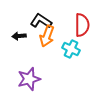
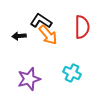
red semicircle: moved 2 px down
orange arrow: moved 1 px right, 1 px up; rotated 60 degrees counterclockwise
cyan cross: moved 1 px right, 24 px down
